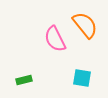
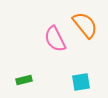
cyan square: moved 1 px left, 4 px down; rotated 18 degrees counterclockwise
